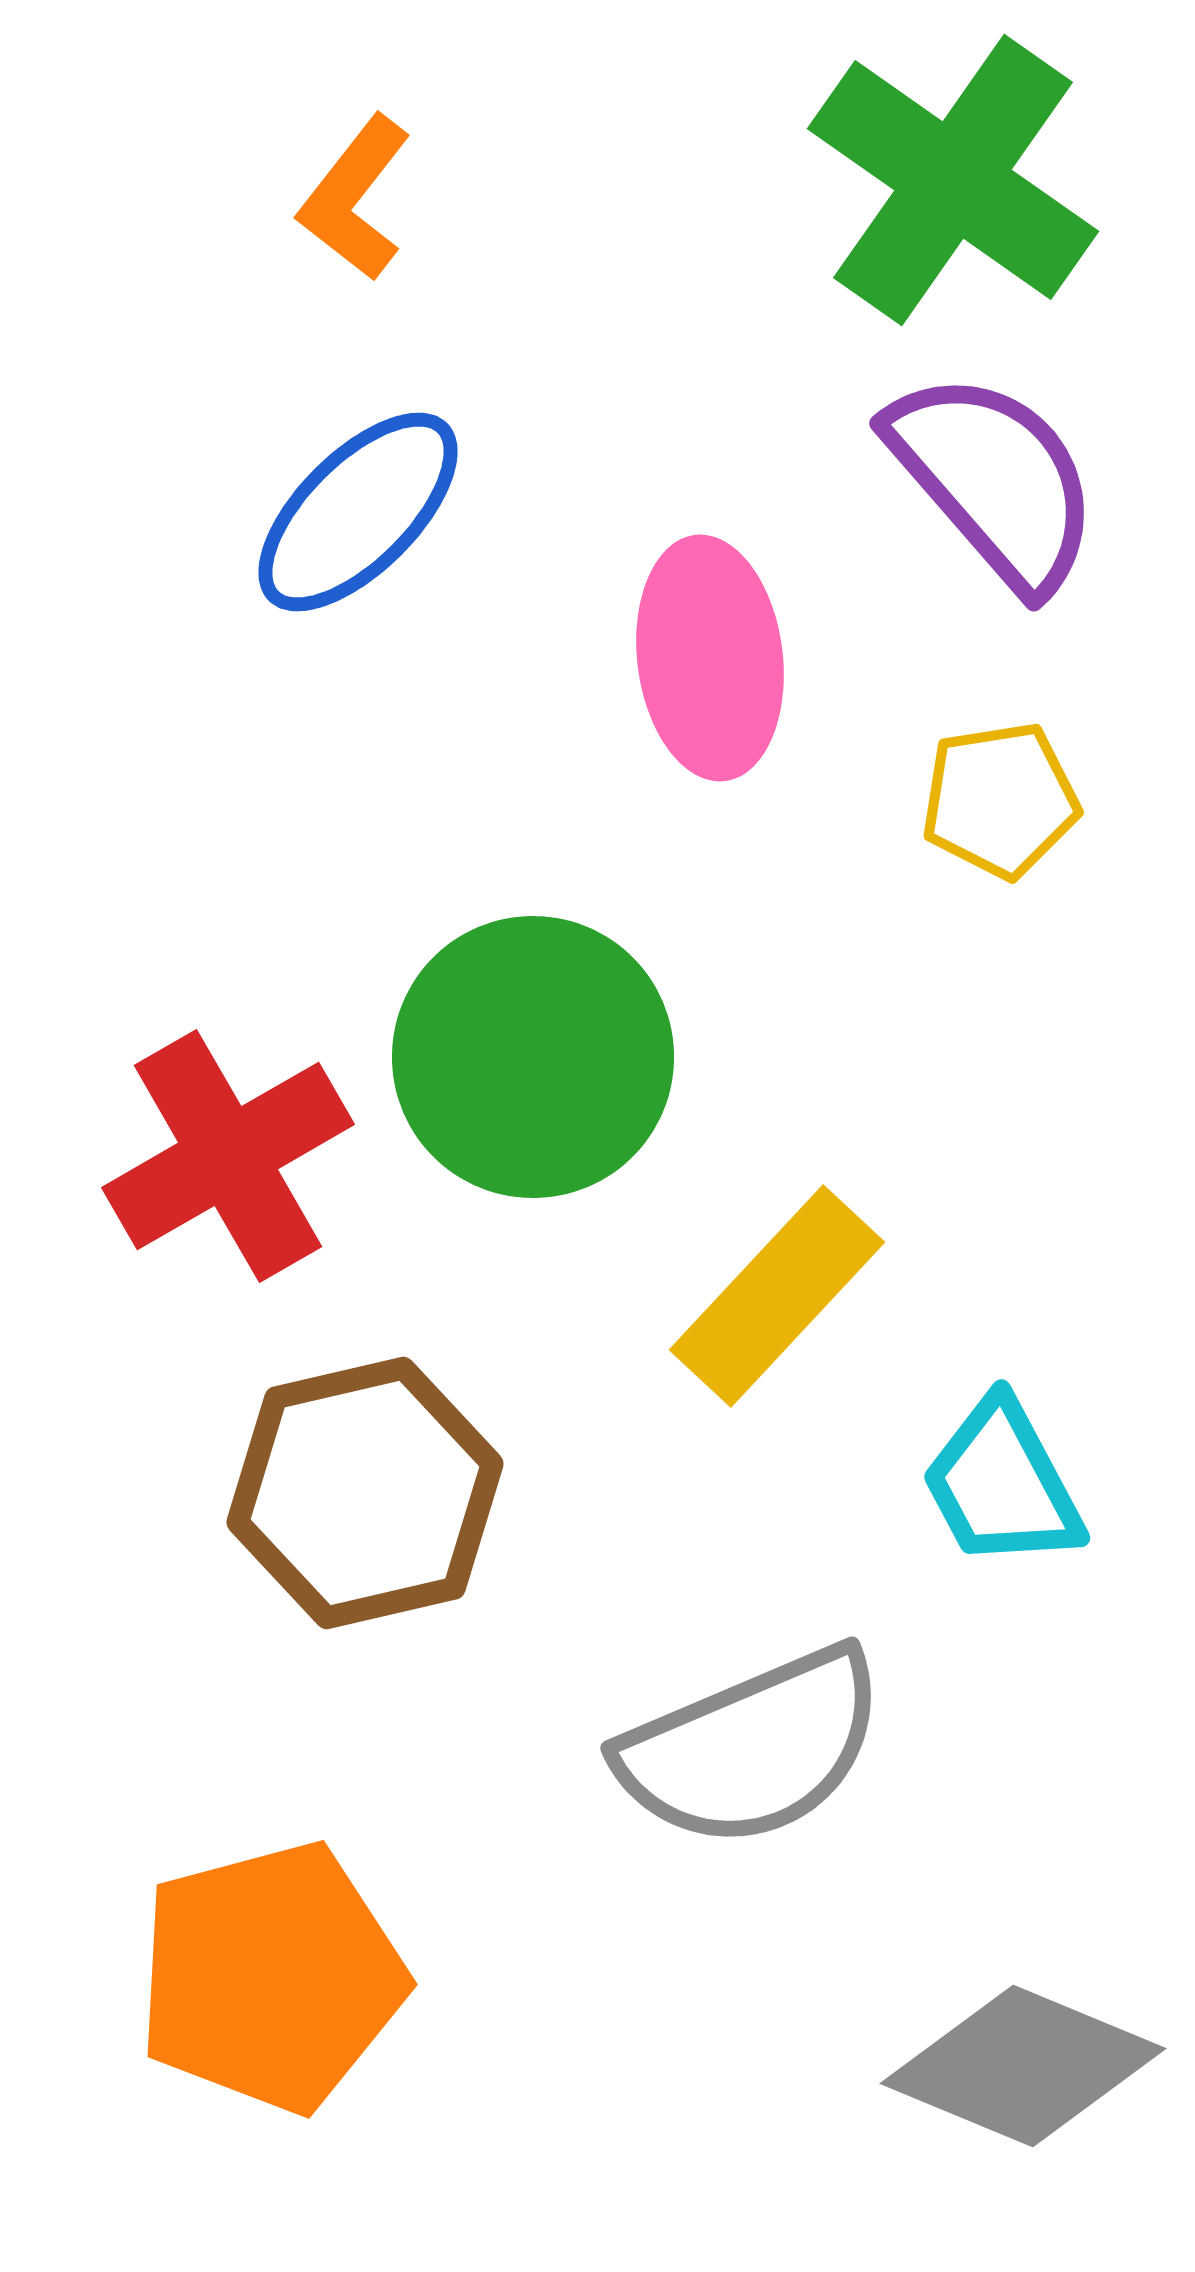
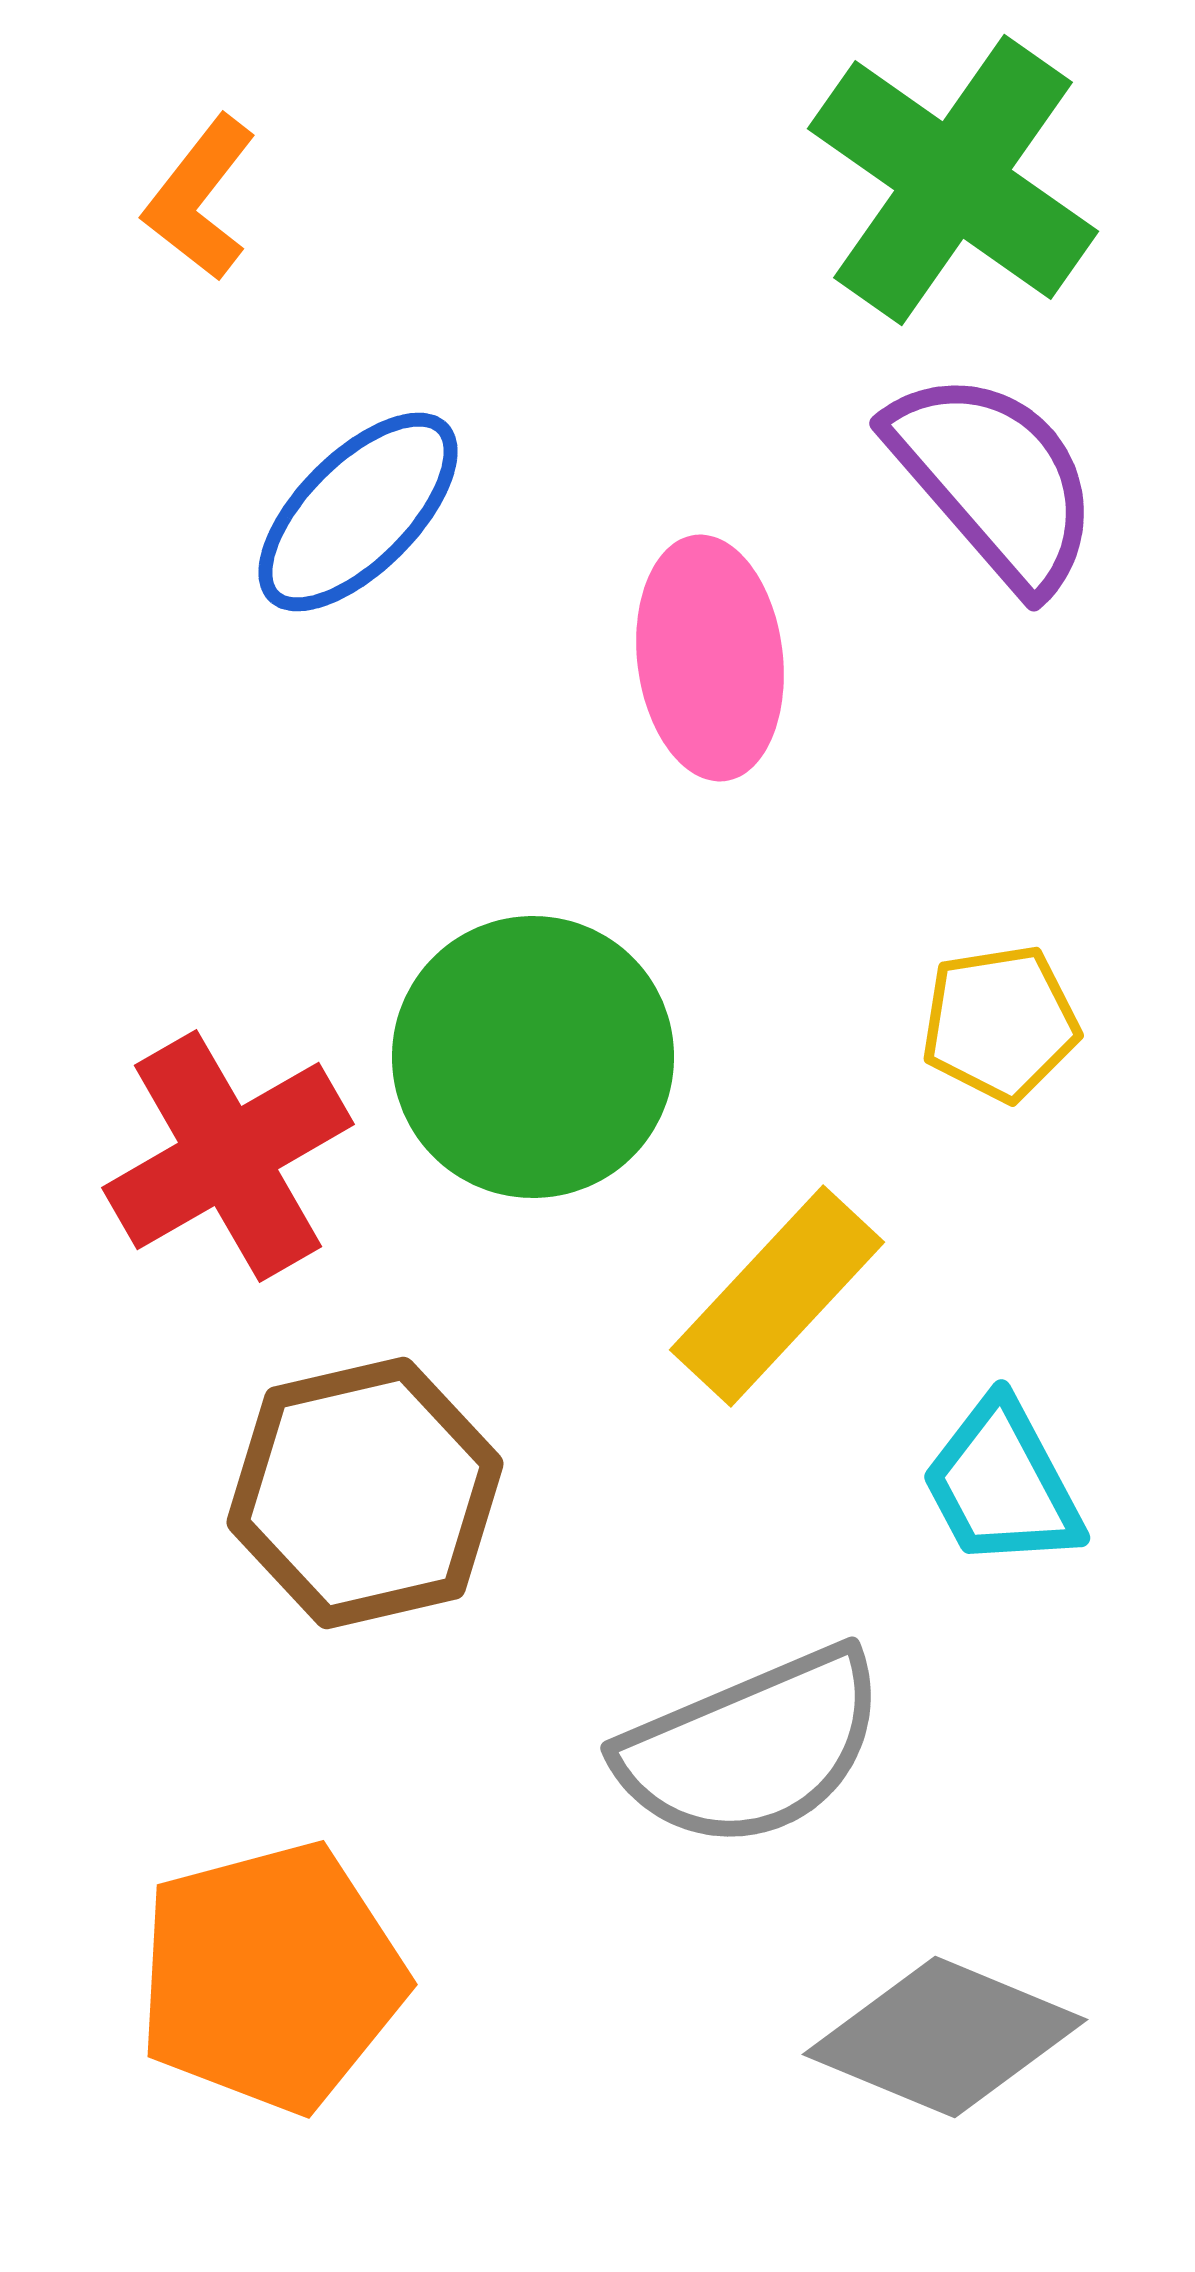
orange L-shape: moved 155 px left
yellow pentagon: moved 223 px down
gray diamond: moved 78 px left, 29 px up
